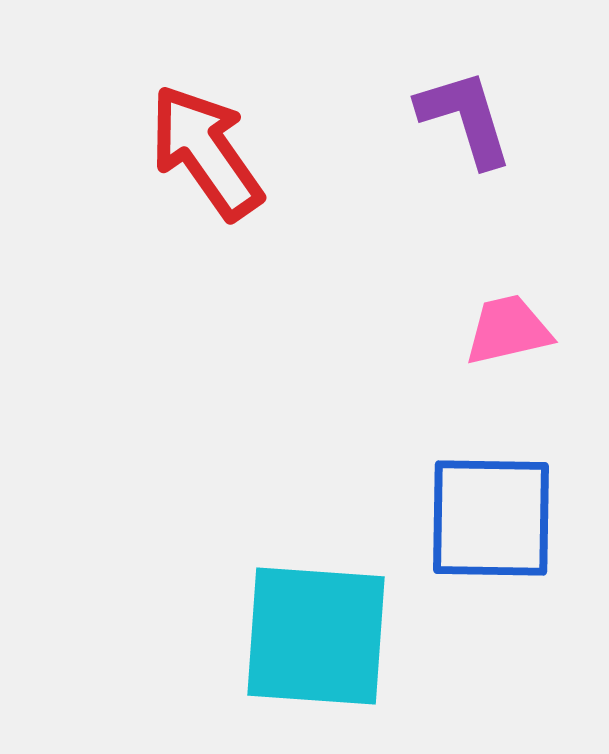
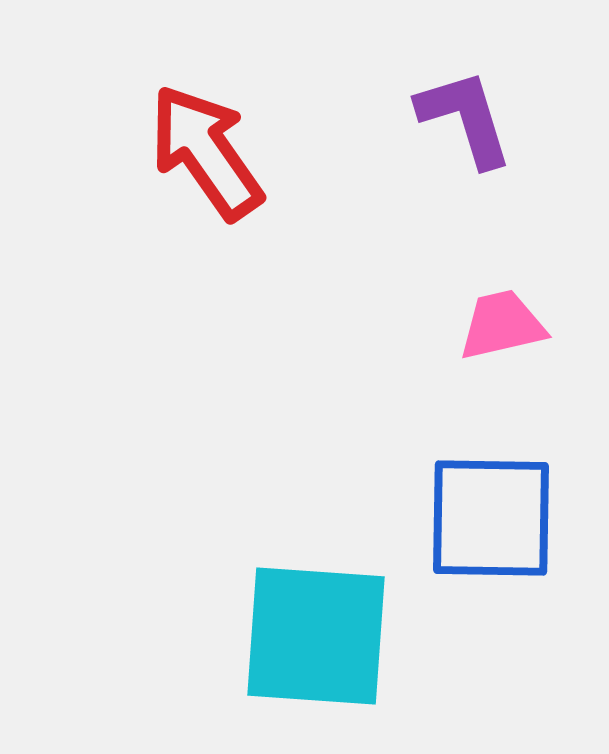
pink trapezoid: moved 6 px left, 5 px up
